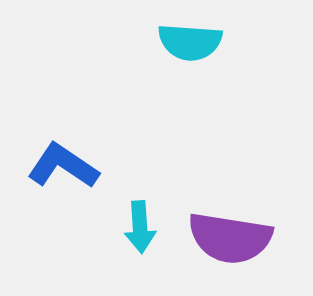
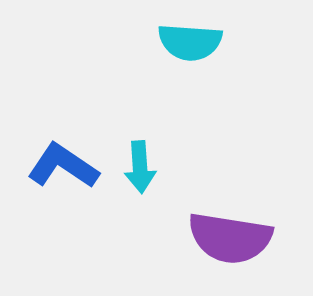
cyan arrow: moved 60 px up
